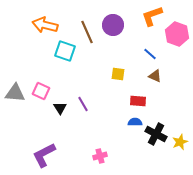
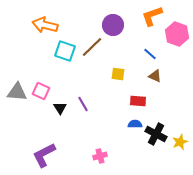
brown line: moved 5 px right, 15 px down; rotated 70 degrees clockwise
gray triangle: moved 2 px right, 1 px up
blue semicircle: moved 2 px down
